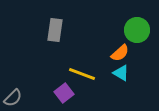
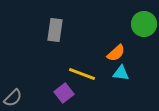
green circle: moved 7 px right, 6 px up
orange semicircle: moved 4 px left
cyan triangle: rotated 24 degrees counterclockwise
